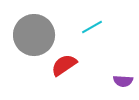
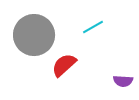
cyan line: moved 1 px right
red semicircle: rotated 8 degrees counterclockwise
